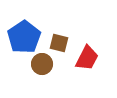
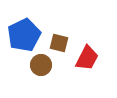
blue pentagon: moved 2 px up; rotated 8 degrees clockwise
brown circle: moved 1 px left, 1 px down
